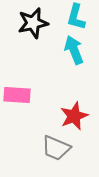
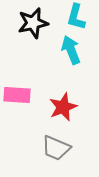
cyan arrow: moved 3 px left
red star: moved 11 px left, 9 px up
